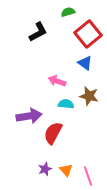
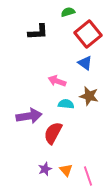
black L-shape: rotated 25 degrees clockwise
